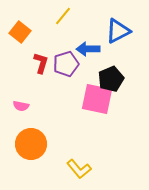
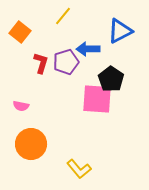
blue triangle: moved 2 px right
purple pentagon: moved 2 px up
black pentagon: rotated 15 degrees counterclockwise
pink square: rotated 8 degrees counterclockwise
